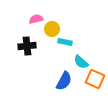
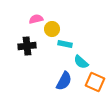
cyan rectangle: moved 2 px down
orange square: moved 3 px down
